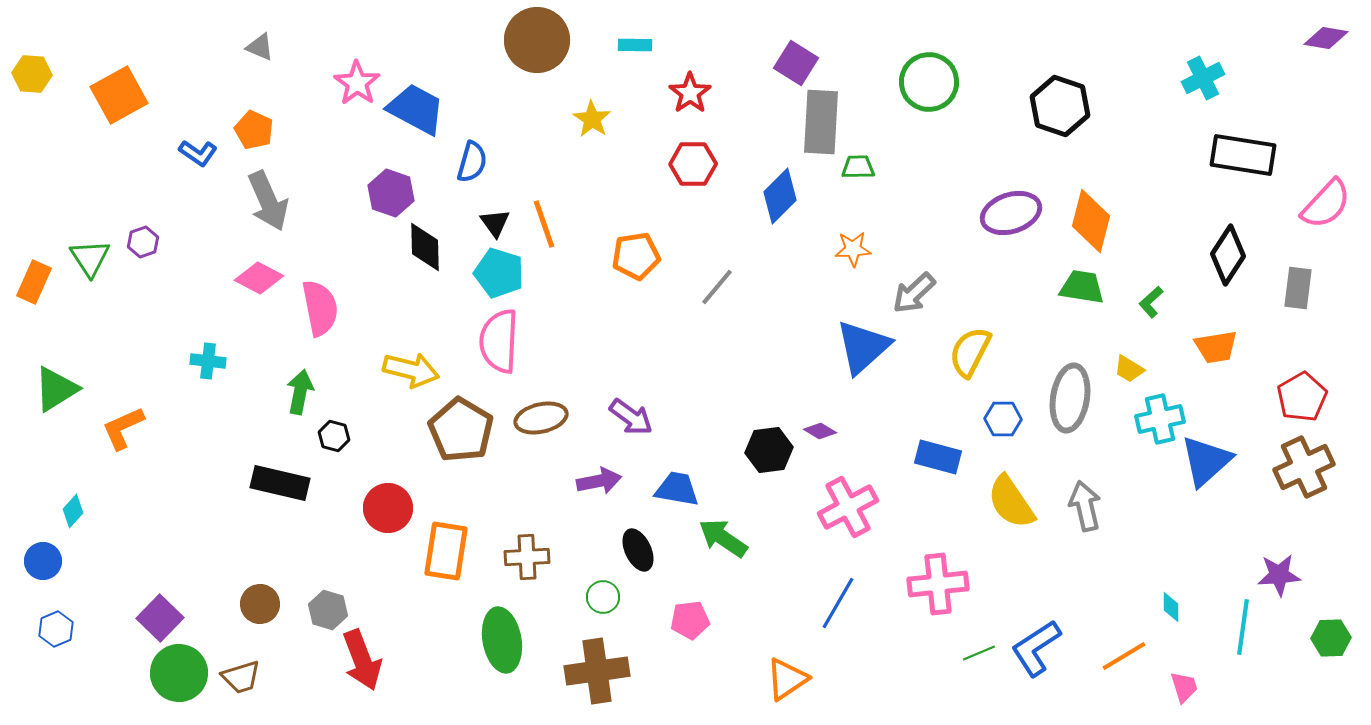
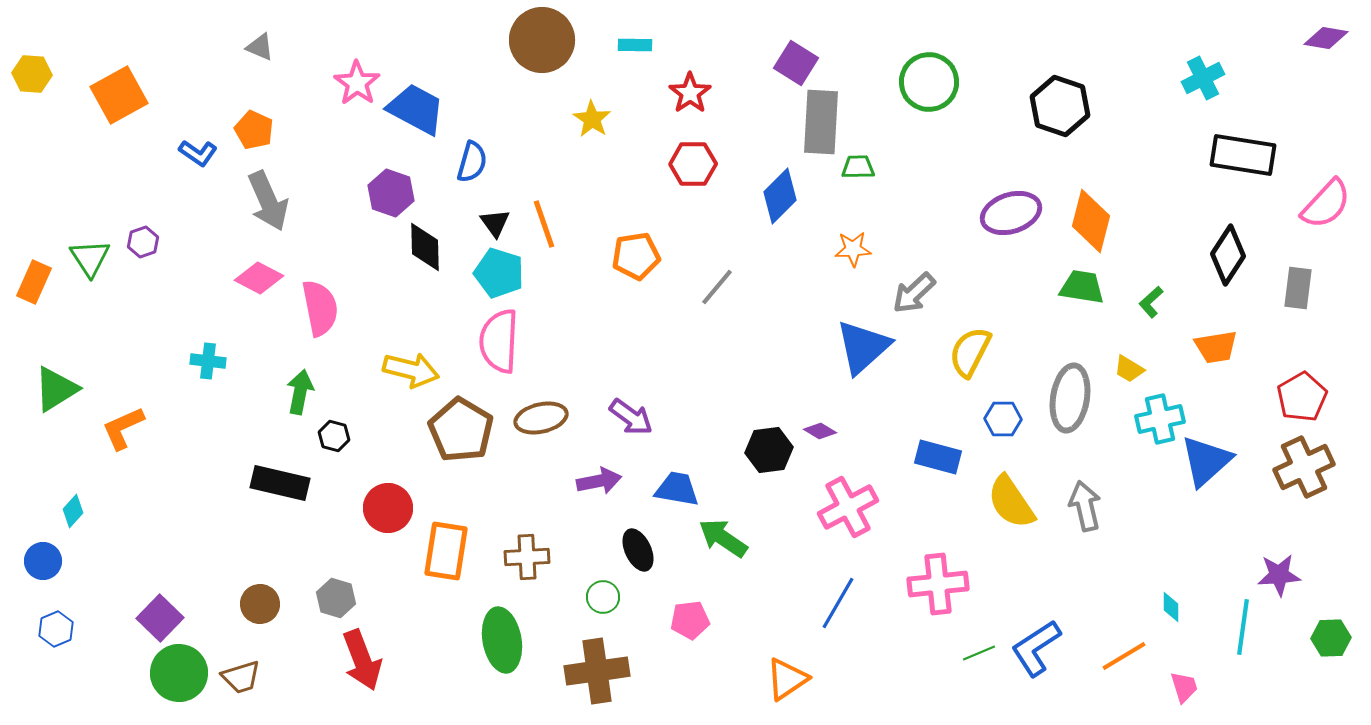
brown circle at (537, 40): moved 5 px right
gray hexagon at (328, 610): moved 8 px right, 12 px up
